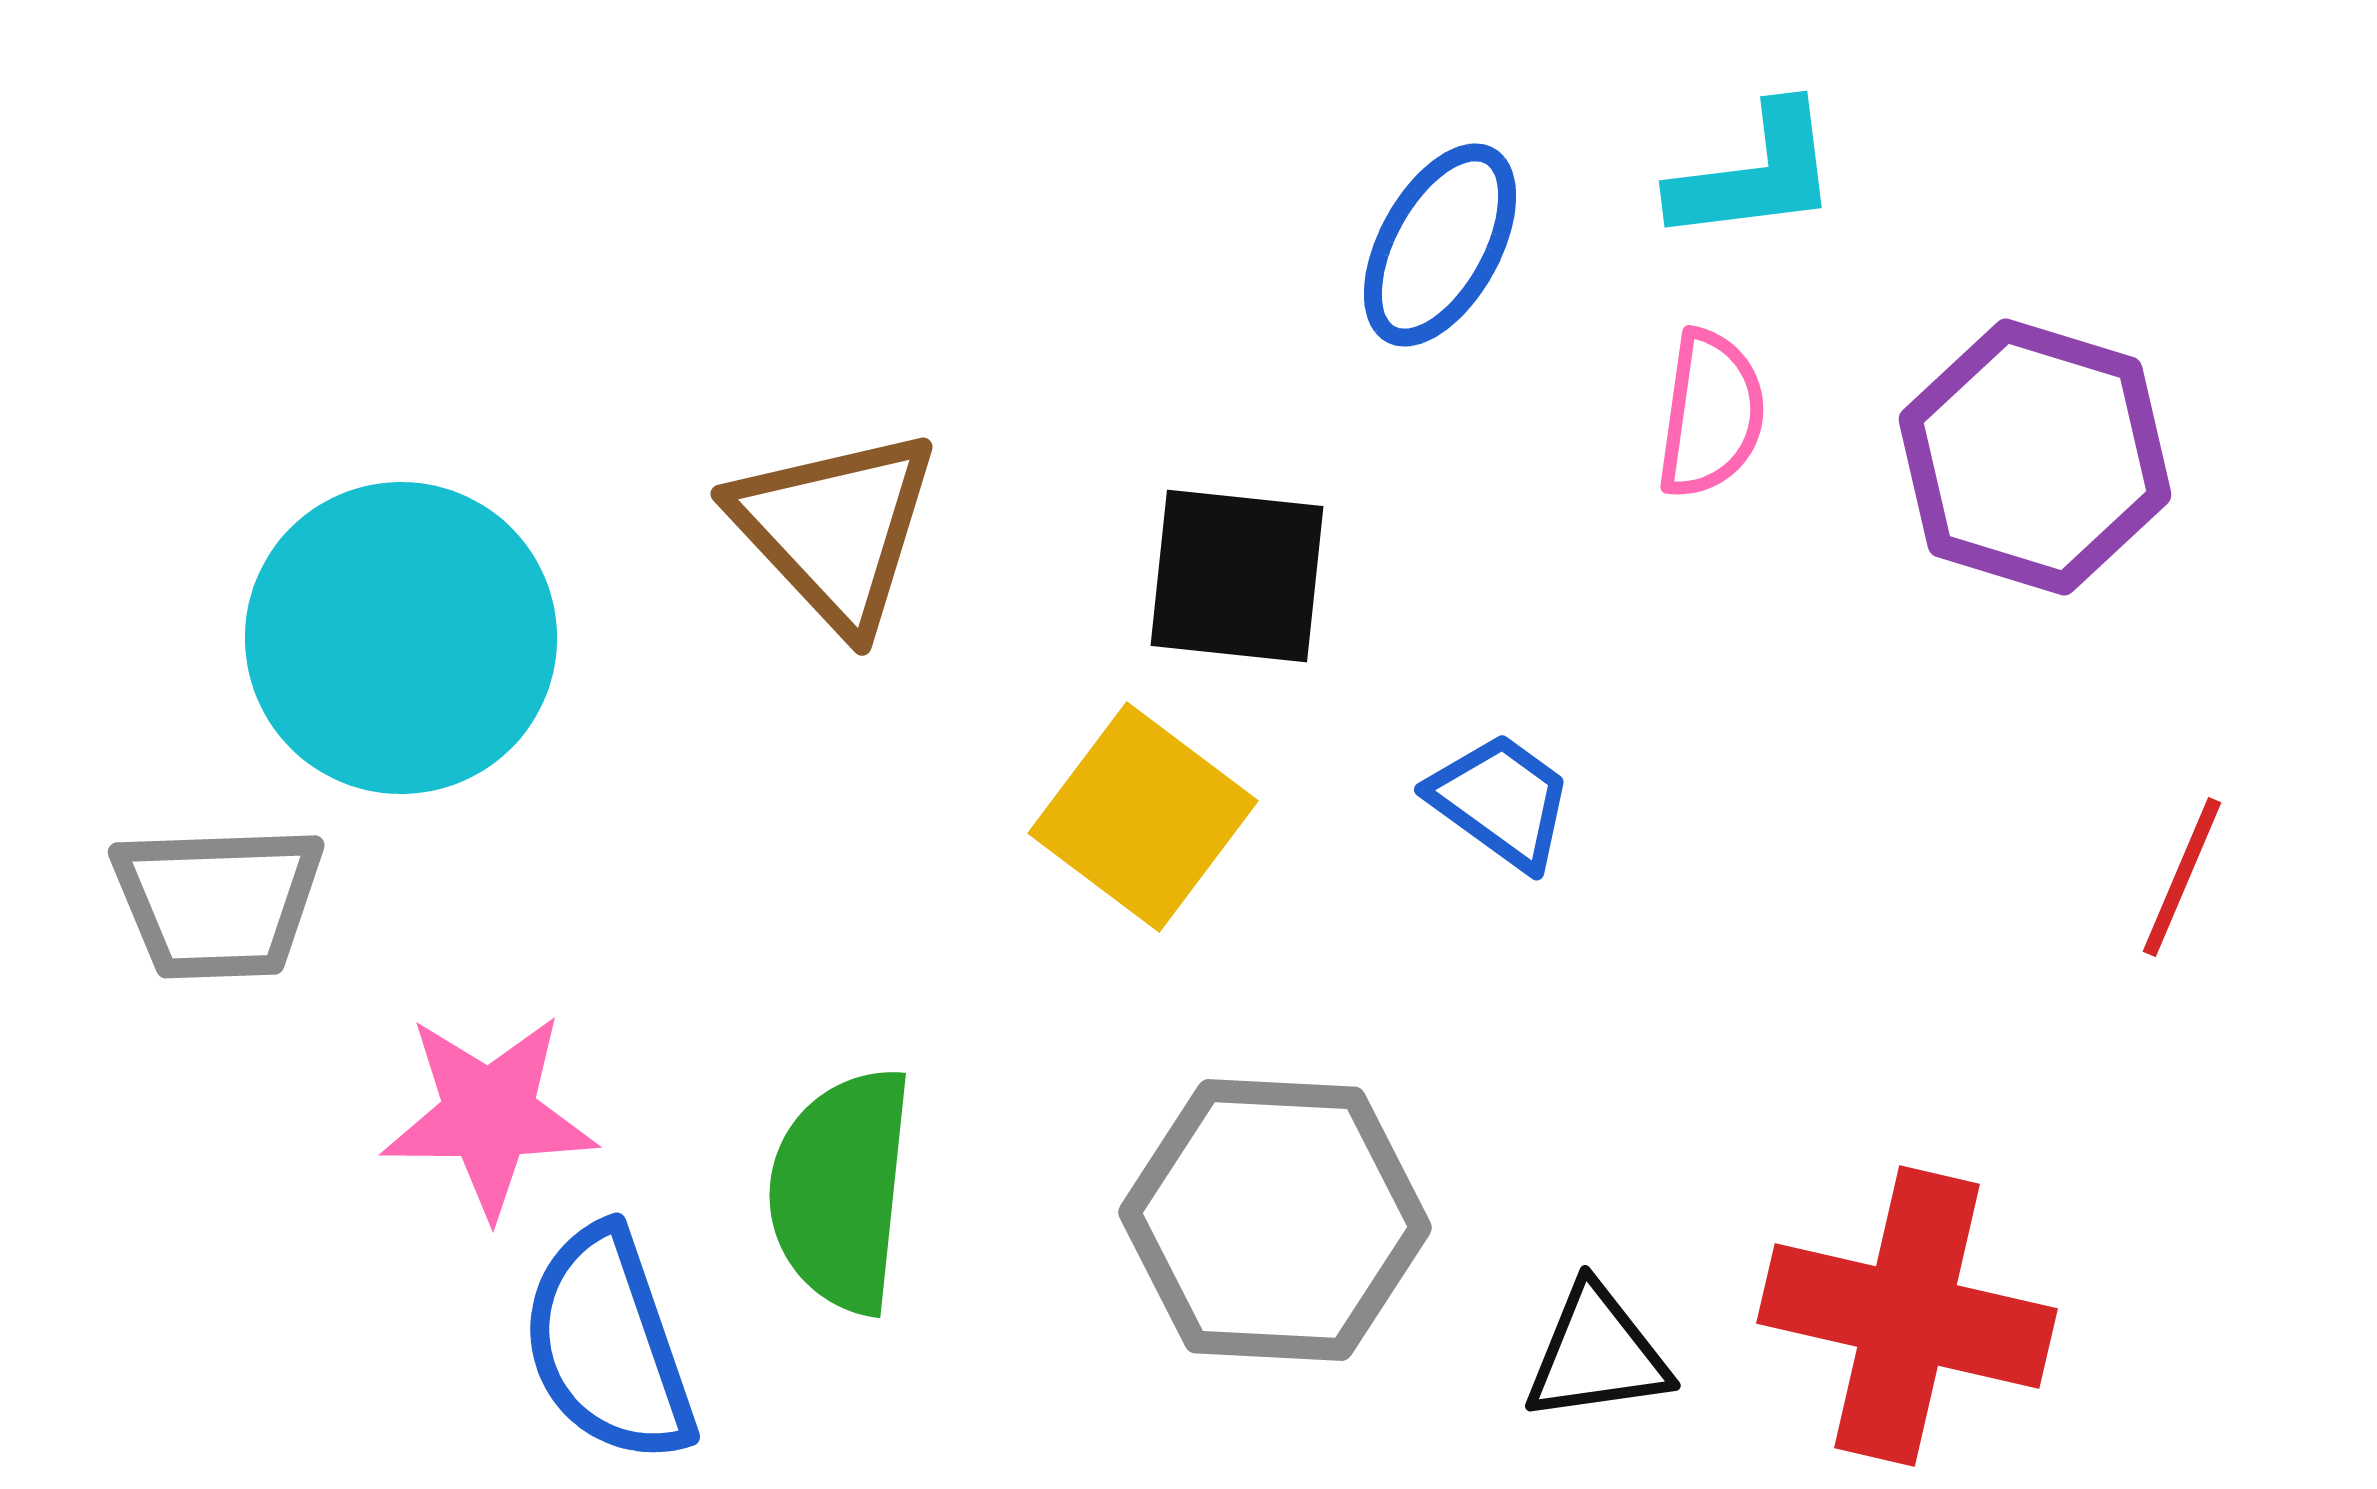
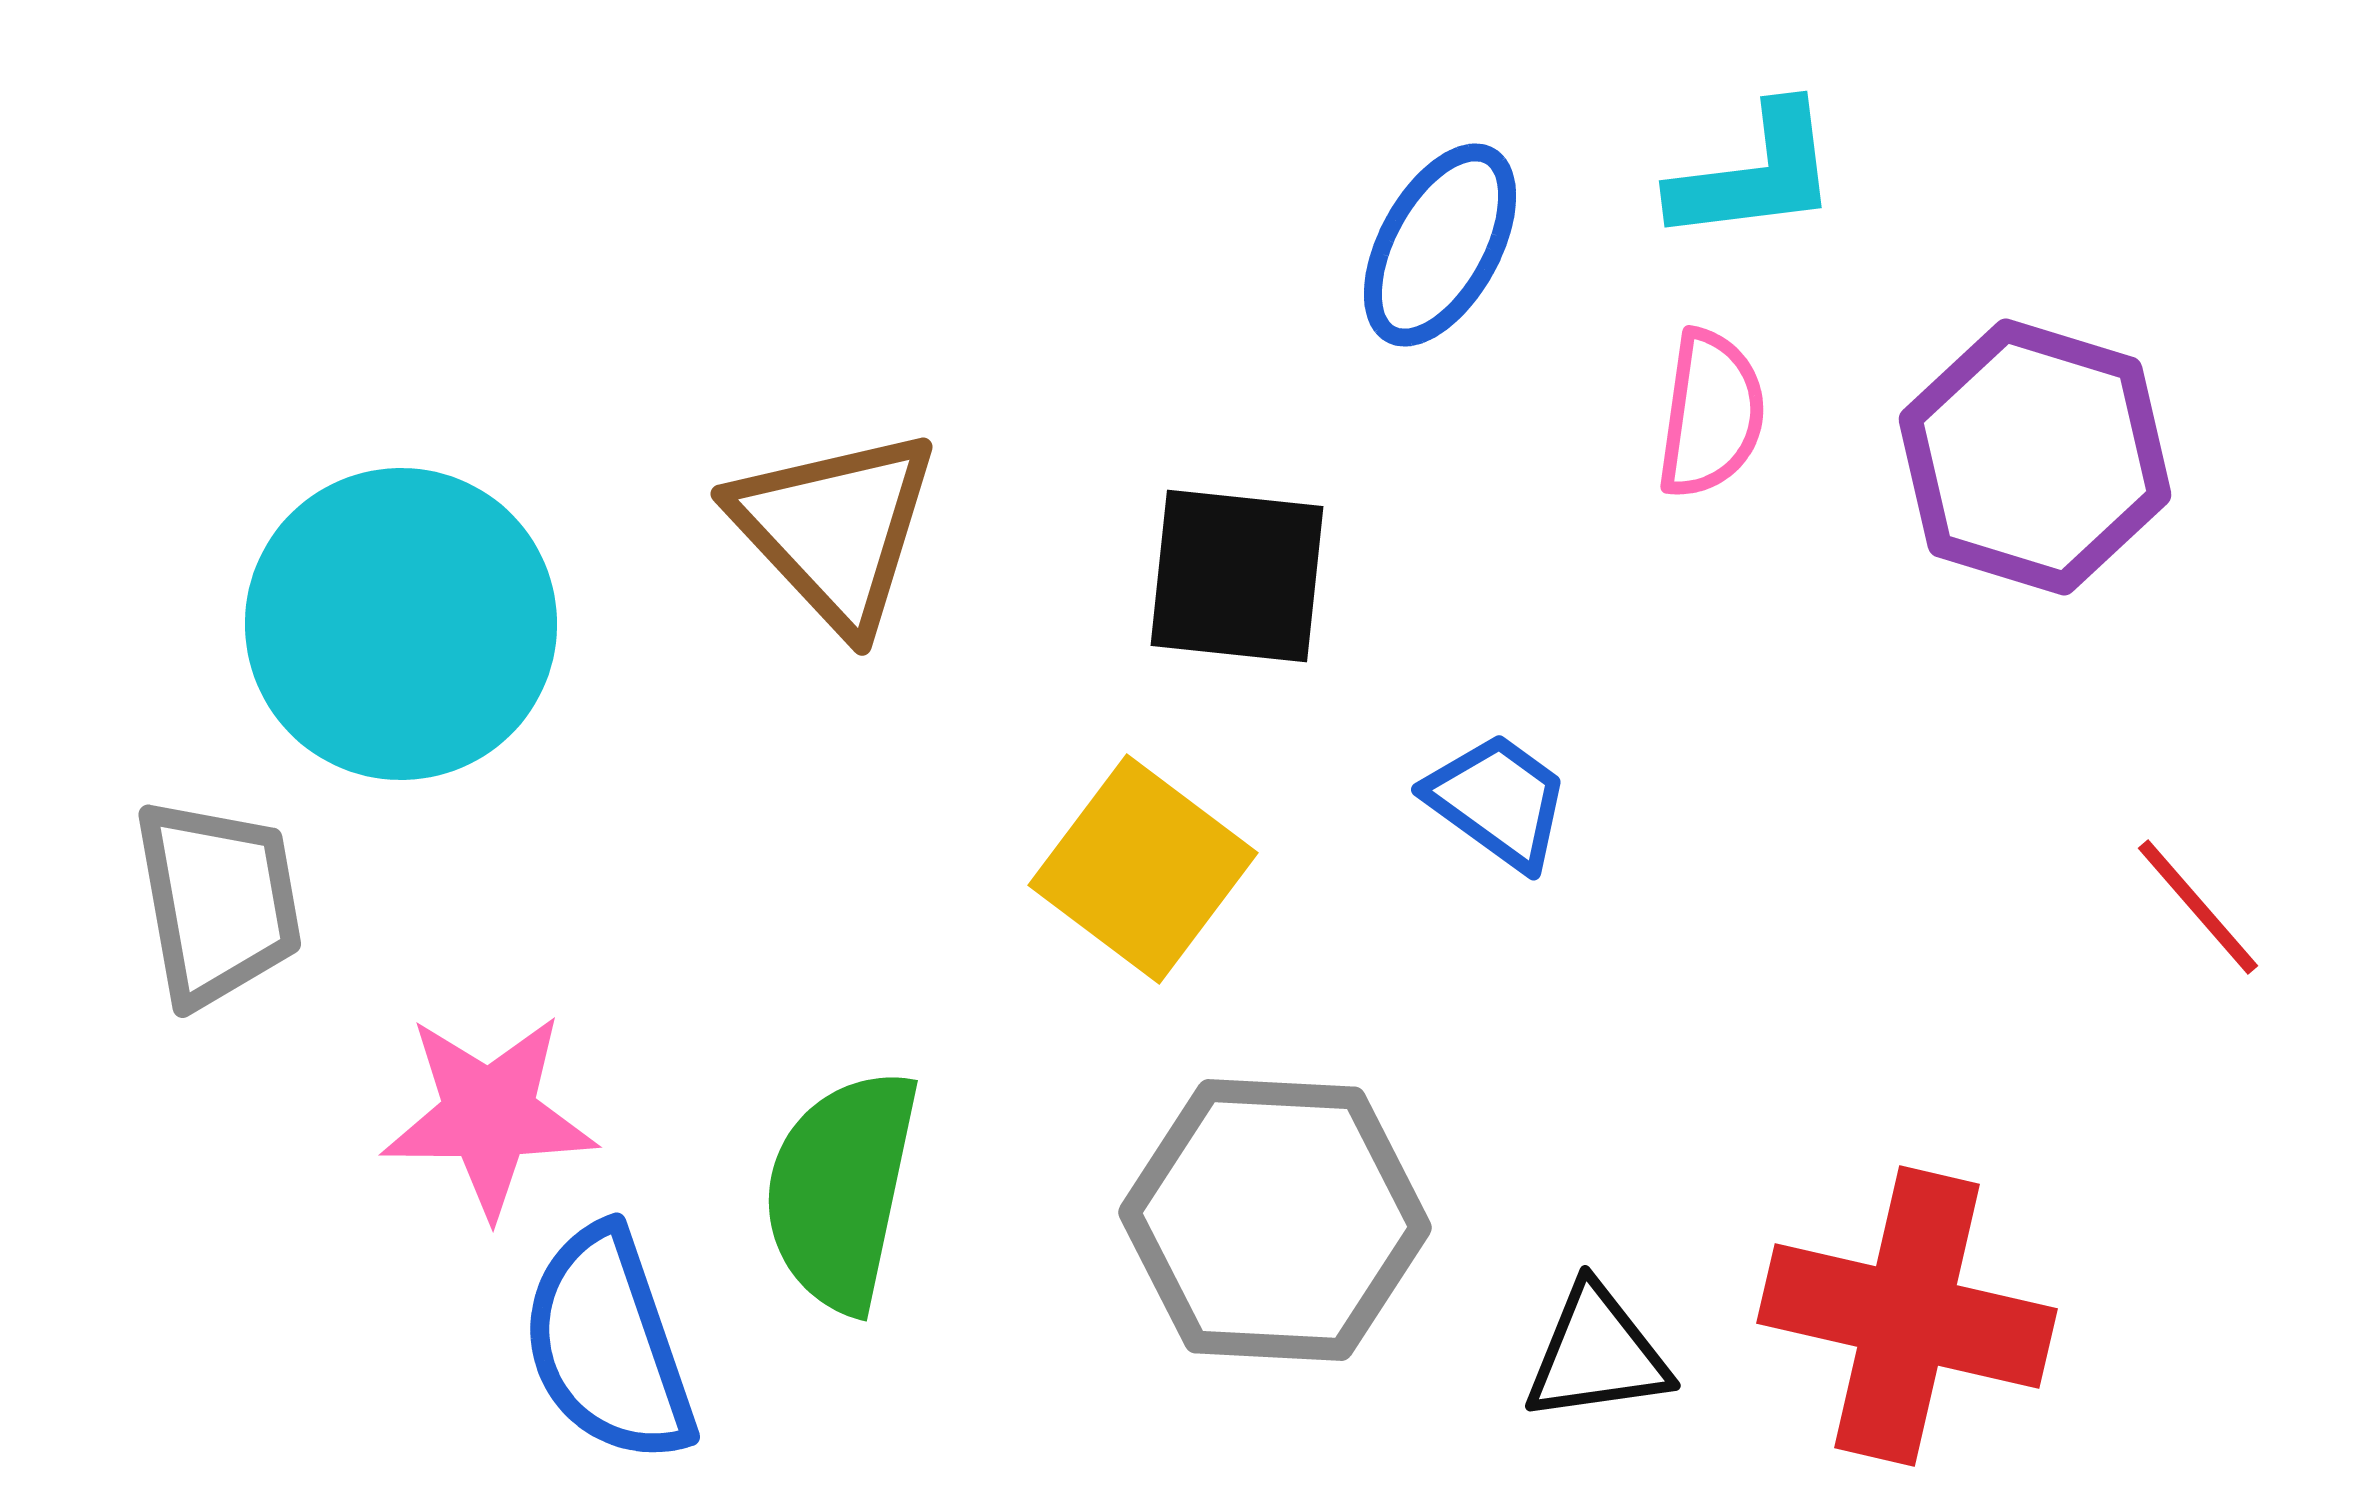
cyan circle: moved 14 px up
blue trapezoid: moved 3 px left
yellow square: moved 52 px down
red line: moved 16 px right, 30 px down; rotated 64 degrees counterclockwise
gray trapezoid: rotated 98 degrees counterclockwise
green semicircle: rotated 6 degrees clockwise
